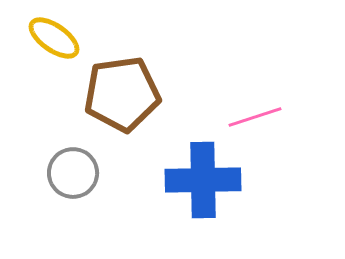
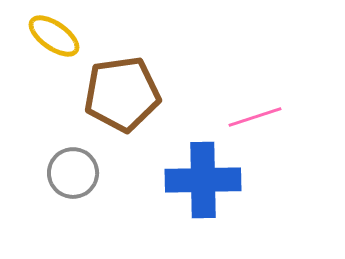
yellow ellipse: moved 2 px up
